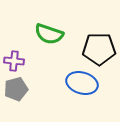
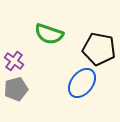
black pentagon: rotated 12 degrees clockwise
purple cross: rotated 30 degrees clockwise
blue ellipse: rotated 68 degrees counterclockwise
